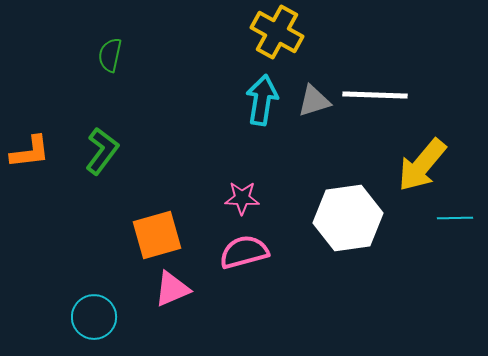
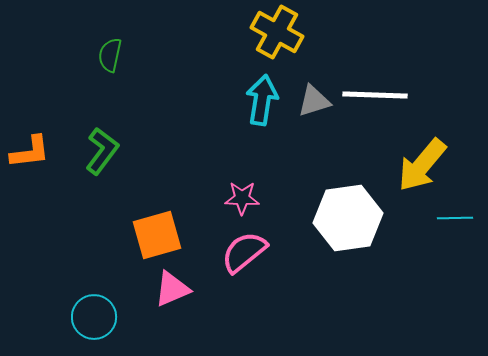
pink semicircle: rotated 24 degrees counterclockwise
